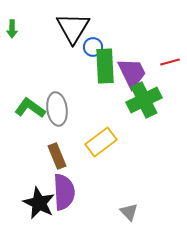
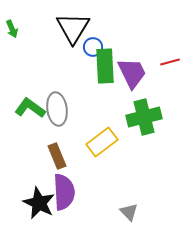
green arrow: rotated 24 degrees counterclockwise
green cross: moved 17 px down; rotated 12 degrees clockwise
yellow rectangle: moved 1 px right
